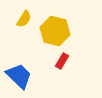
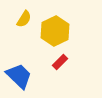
yellow hexagon: rotated 20 degrees clockwise
red rectangle: moved 2 px left, 1 px down; rotated 14 degrees clockwise
